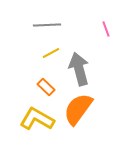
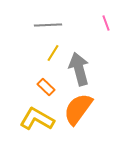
gray line: moved 1 px right
pink line: moved 6 px up
yellow line: moved 2 px right; rotated 30 degrees counterclockwise
